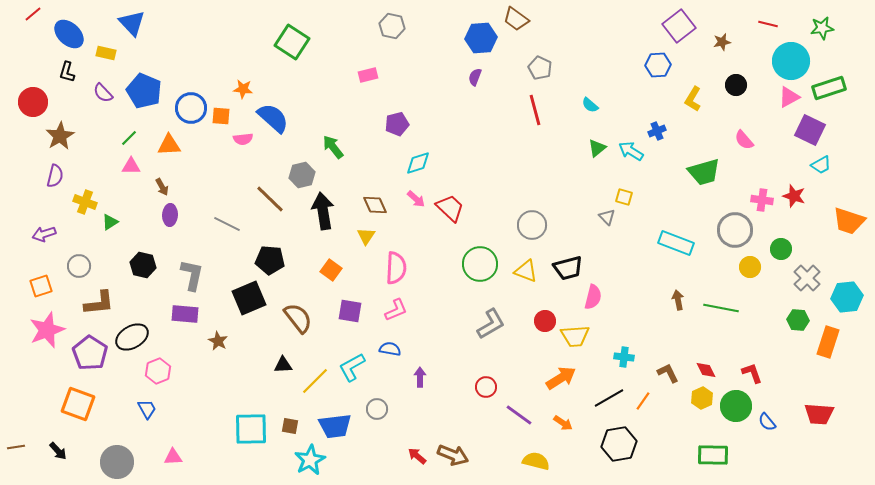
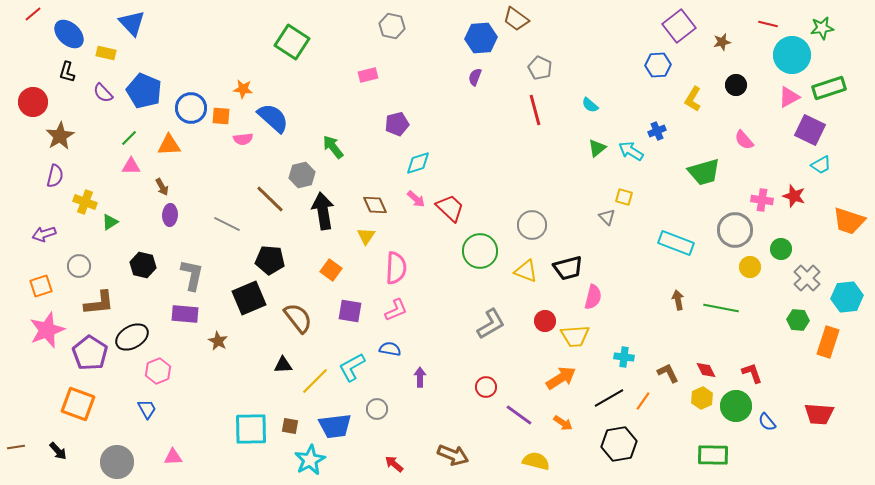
cyan circle at (791, 61): moved 1 px right, 6 px up
green circle at (480, 264): moved 13 px up
red arrow at (417, 456): moved 23 px left, 8 px down
